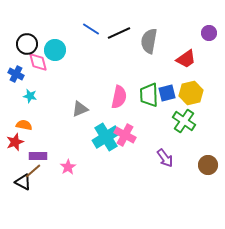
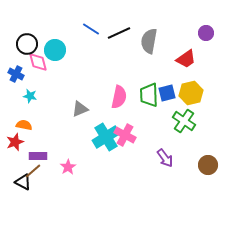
purple circle: moved 3 px left
